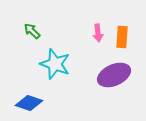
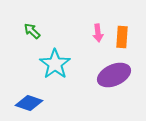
cyan star: rotated 16 degrees clockwise
